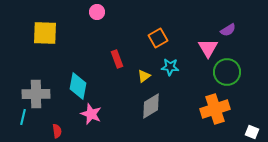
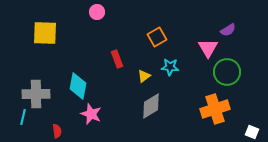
orange square: moved 1 px left, 1 px up
